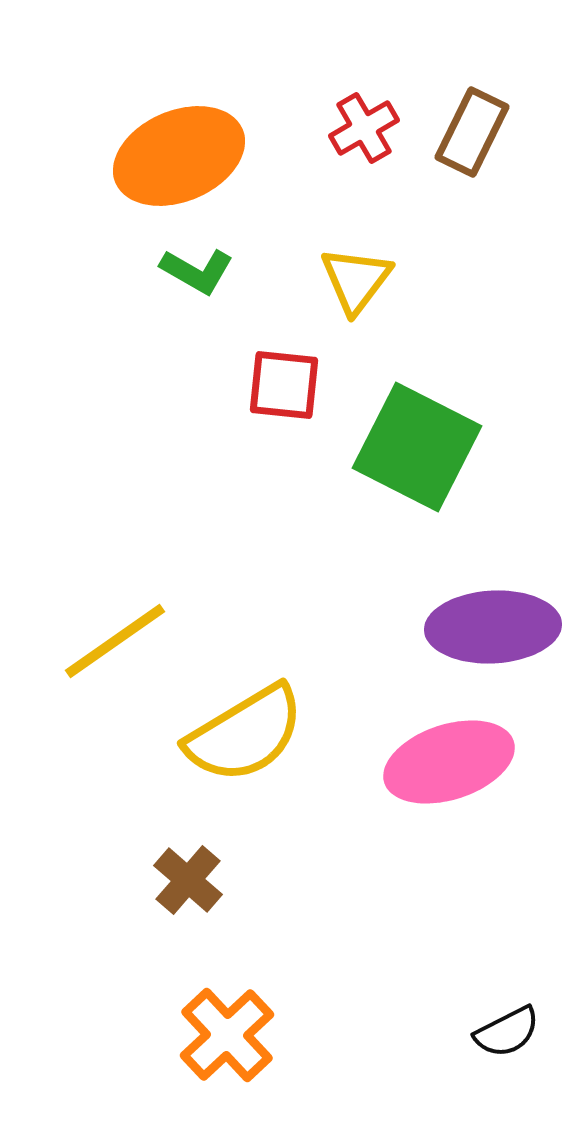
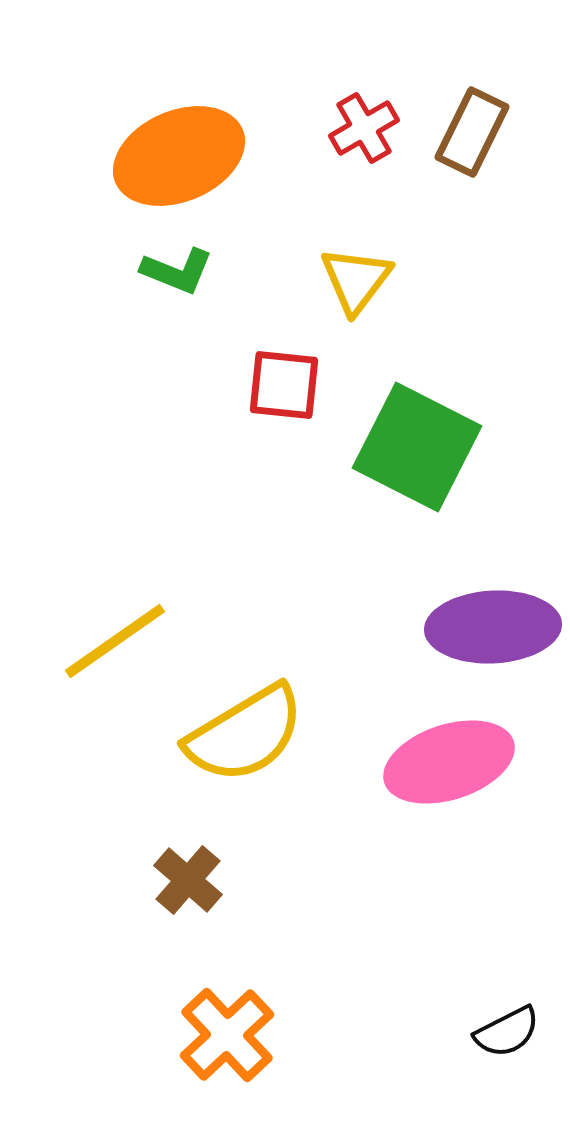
green L-shape: moved 20 px left; rotated 8 degrees counterclockwise
